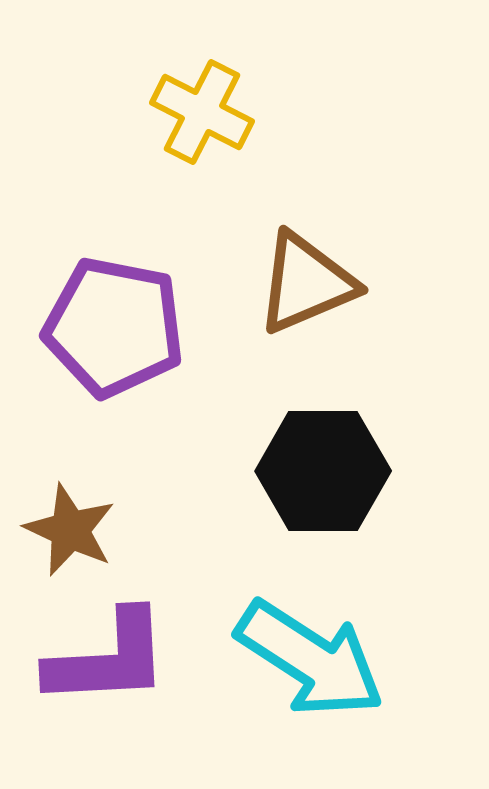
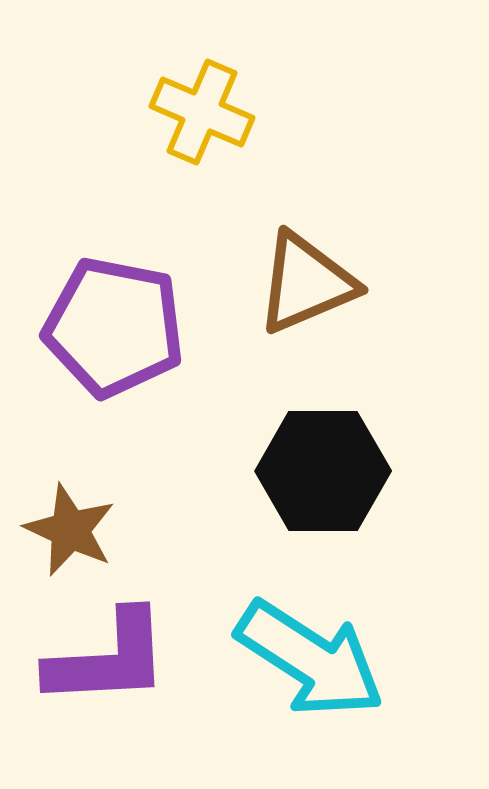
yellow cross: rotated 4 degrees counterclockwise
